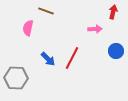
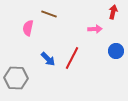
brown line: moved 3 px right, 3 px down
